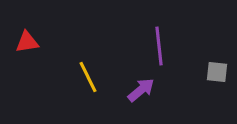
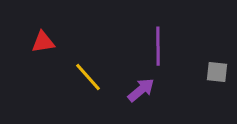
red triangle: moved 16 px right
purple line: moved 1 px left; rotated 6 degrees clockwise
yellow line: rotated 16 degrees counterclockwise
